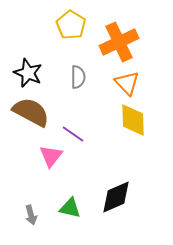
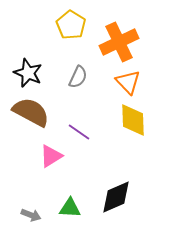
gray semicircle: rotated 25 degrees clockwise
orange triangle: moved 1 px right, 1 px up
purple line: moved 6 px right, 2 px up
pink triangle: rotated 20 degrees clockwise
green triangle: rotated 10 degrees counterclockwise
gray arrow: rotated 54 degrees counterclockwise
